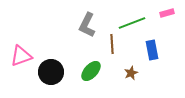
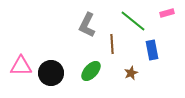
green line: moved 1 px right, 2 px up; rotated 60 degrees clockwise
pink triangle: moved 10 px down; rotated 20 degrees clockwise
black circle: moved 1 px down
